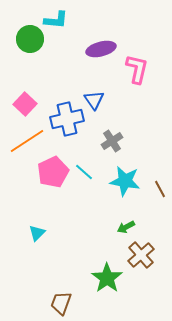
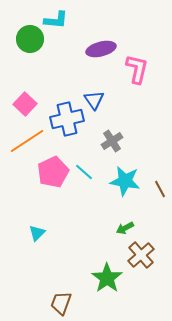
green arrow: moved 1 px left, 1 px down
